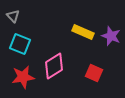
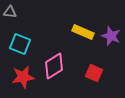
gray triangle: moved 3 px left, 4 px up; rotated 40 degrees counterclockwise
